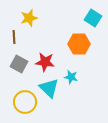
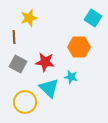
orange hexagon: moved 3 px down
gray square: moved 1 px left
